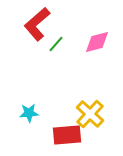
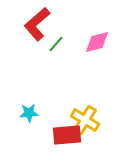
yellow cross: moved 5 px left, 6 px down; rotated 12 degrees counterclockwise
